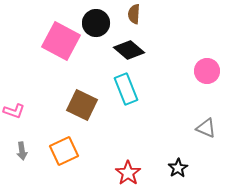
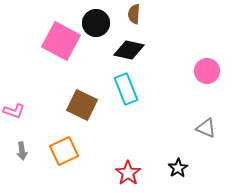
black diamond: rotated 28 degrees counterclockwise
